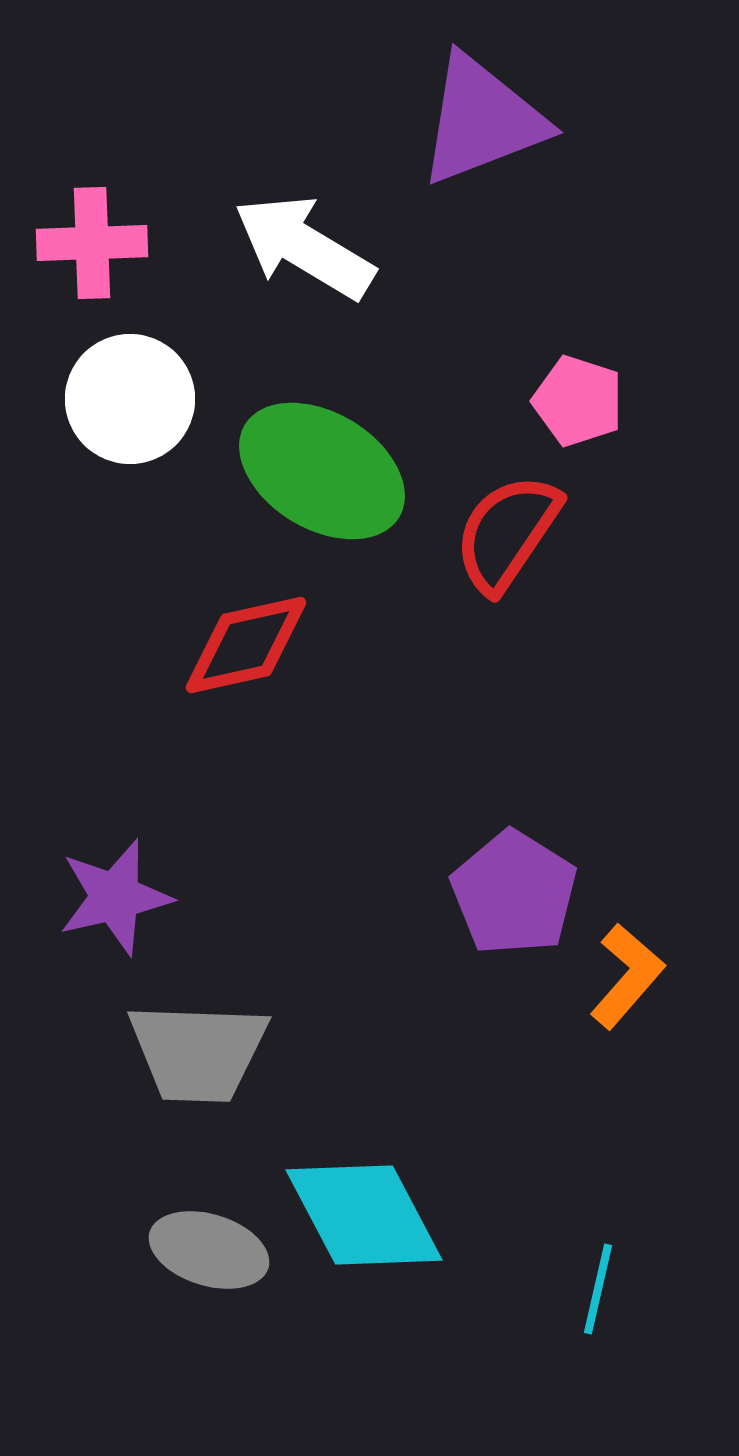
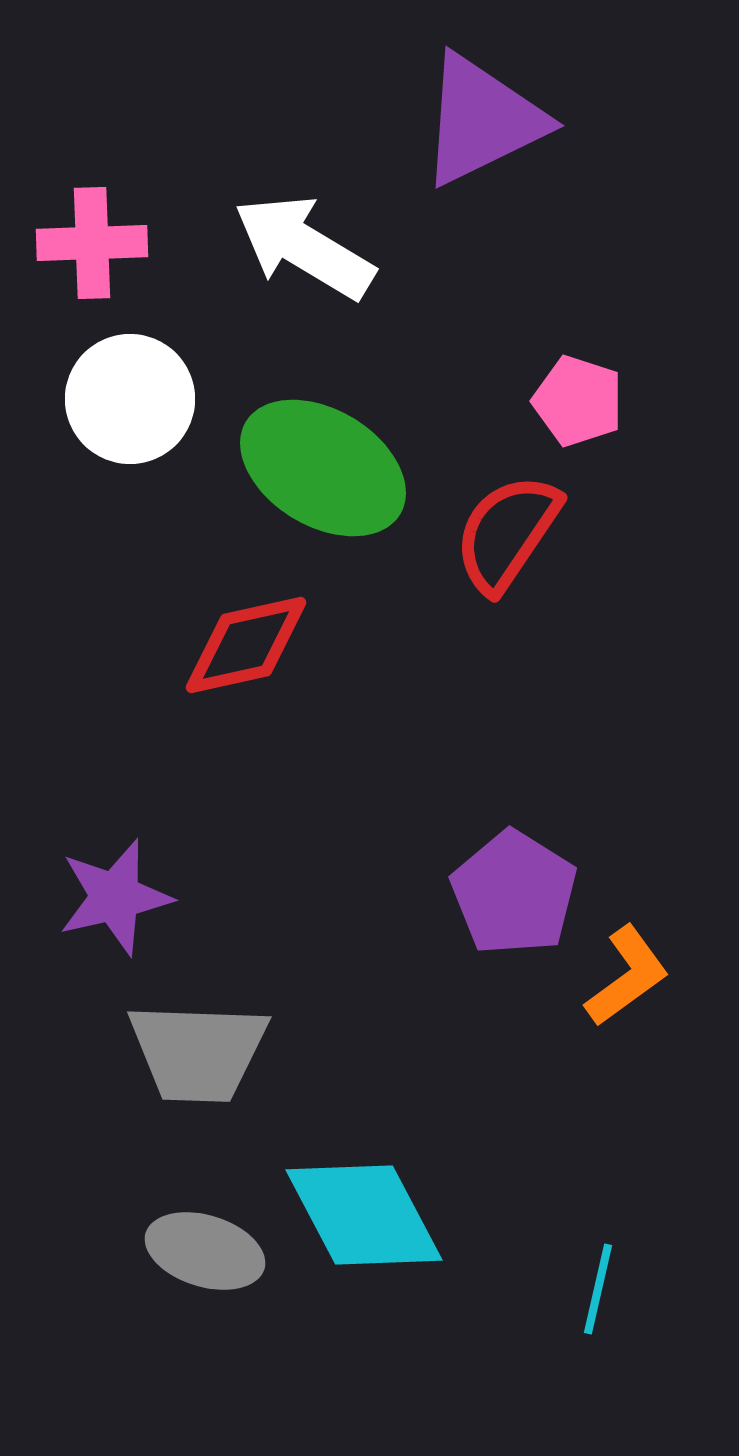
purple triangle: rotated 5 degrees counterclockwise
green ellipse: moved 1 px right, 3 px up
orange L-shape: rotated 13 degrees clockwise
gray ellipse: moved 4 px left, 1 px down
